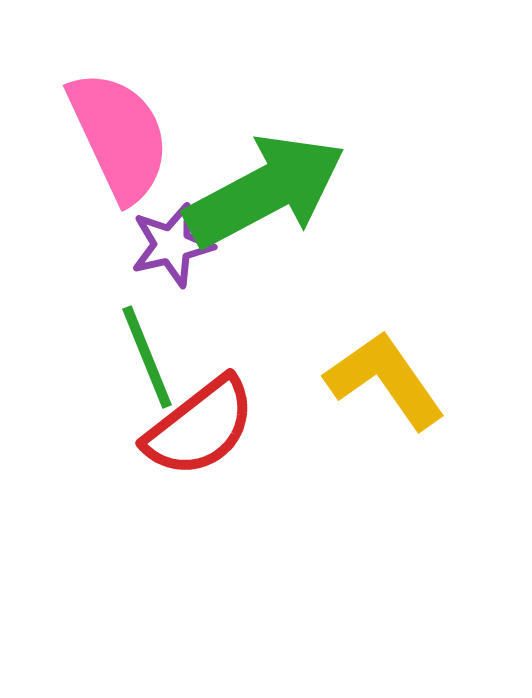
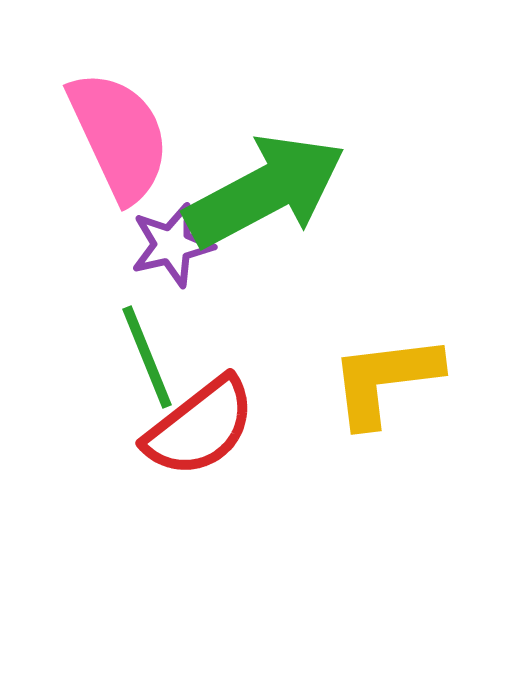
yellow L-shape: rotated 62 degrees counterclockwise
